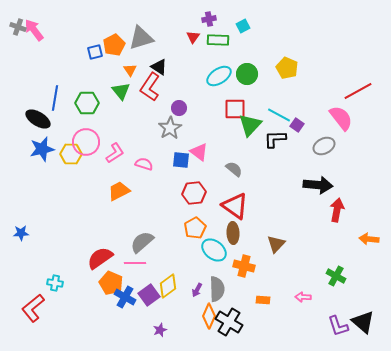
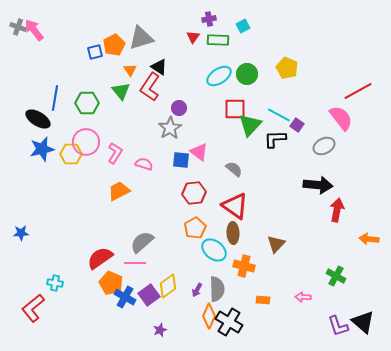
pink L-shape at (115, 153): rotated 25 degrees counterclockwise
